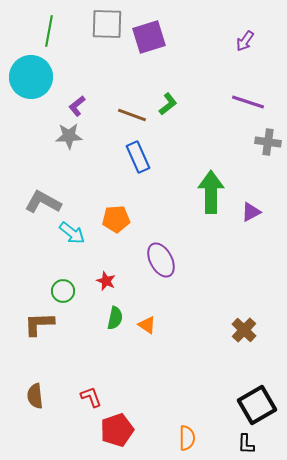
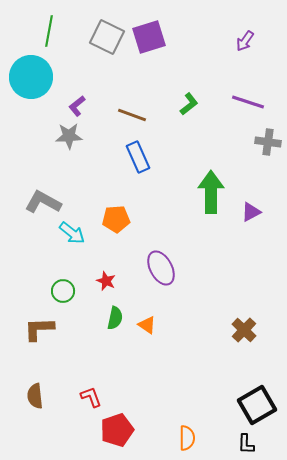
gray square: moved 13 px down; rotated 24 degrees clockwise
green L-shape: moved 21 px right
purple ellipse: moved 8 px down
brown L-shape: moved 5 px down
